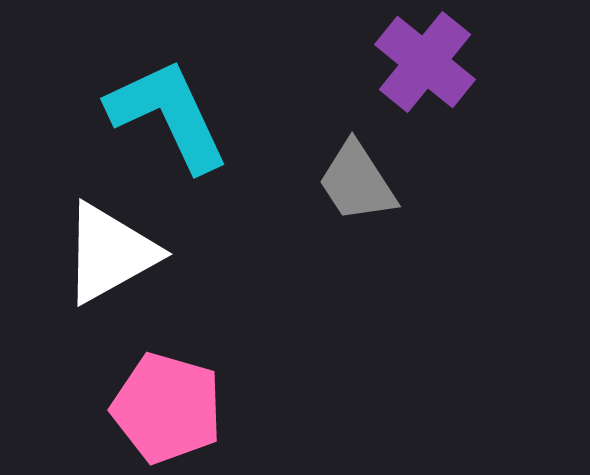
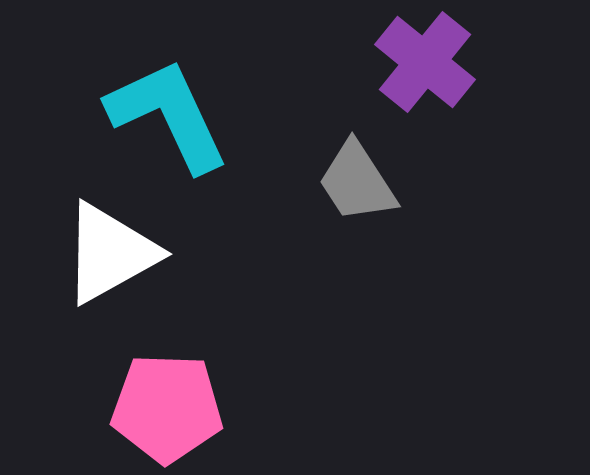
pink pentagon: rotated 14 degrees counterclockwise
